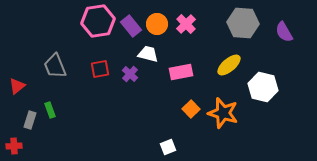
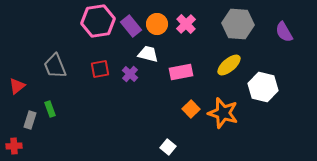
gray hexagon: moved 5 px left, 1 px down
green rectangle: moved 1 px up
white square: rotated 28 degrees counterclockwise
